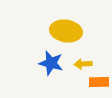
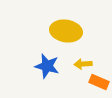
blue star: moved 4 px left, 3 px down
orange rectangle: rotated 24 degrees clockwise
